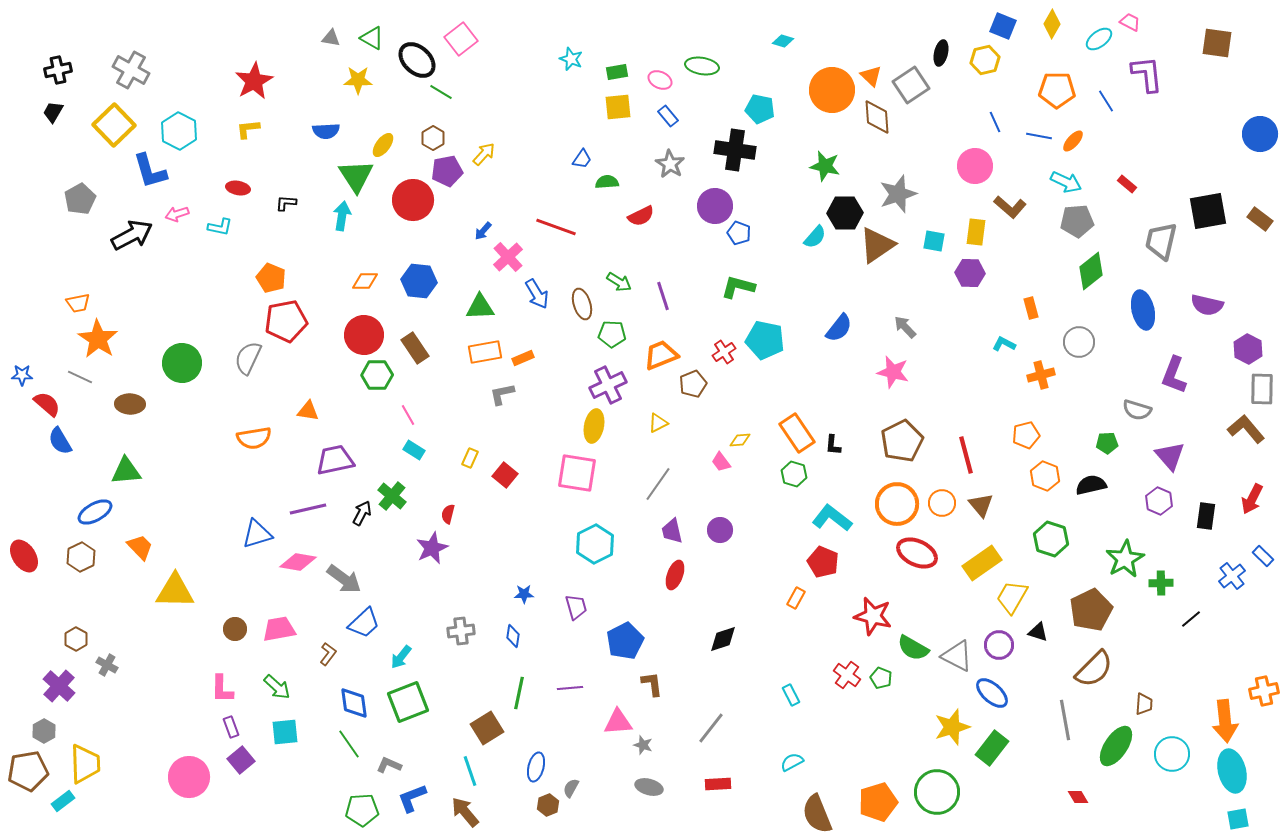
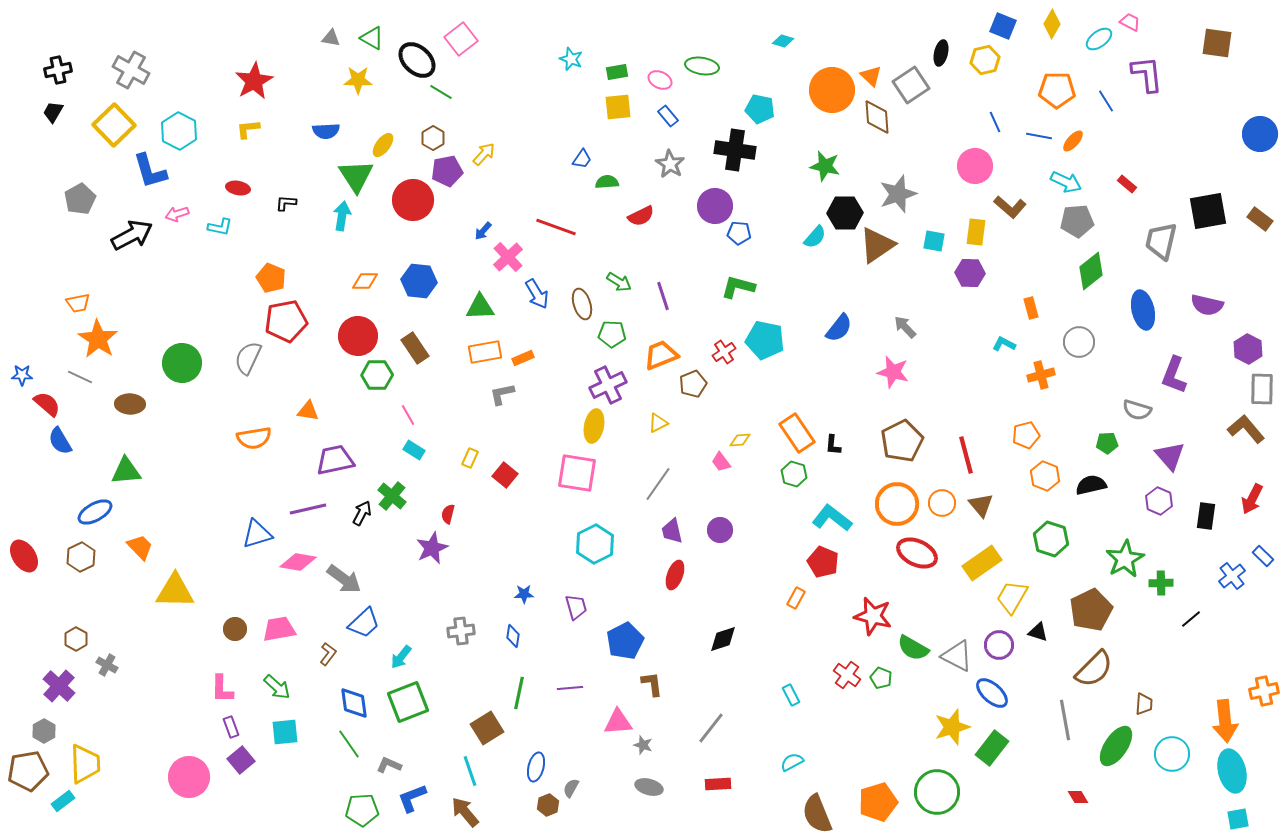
blue pentagon at (739, 233): rotated 15 degrees counterclockwise
red circle at (364, 335): moved 6 px left, 1 px down
